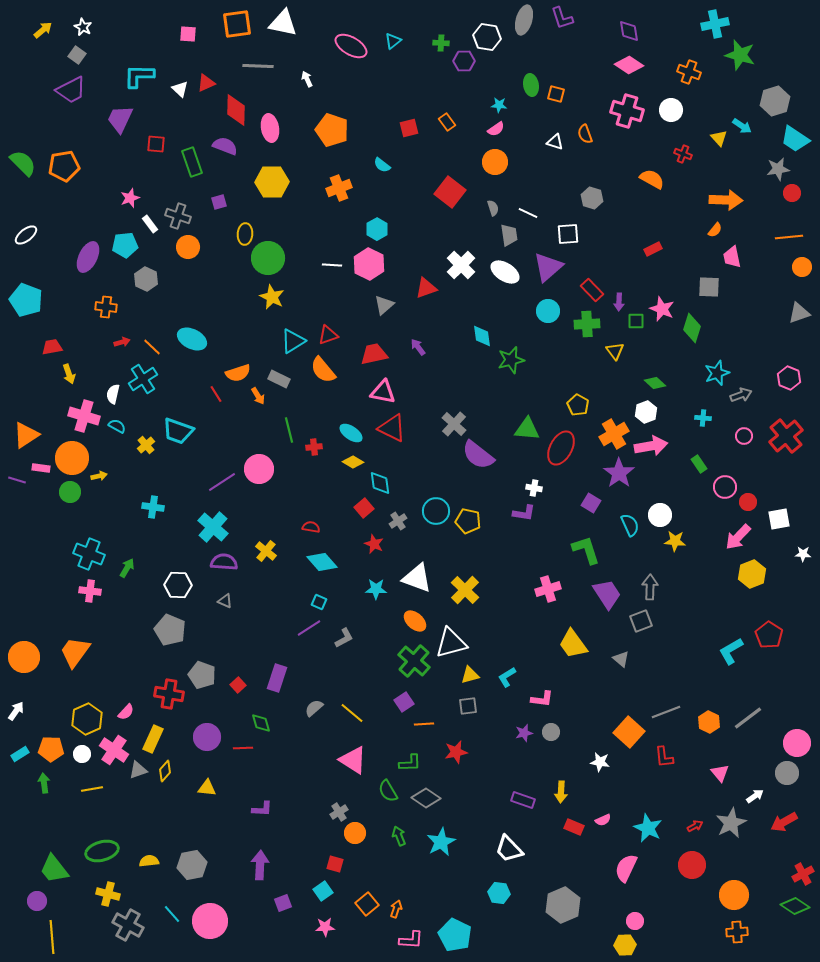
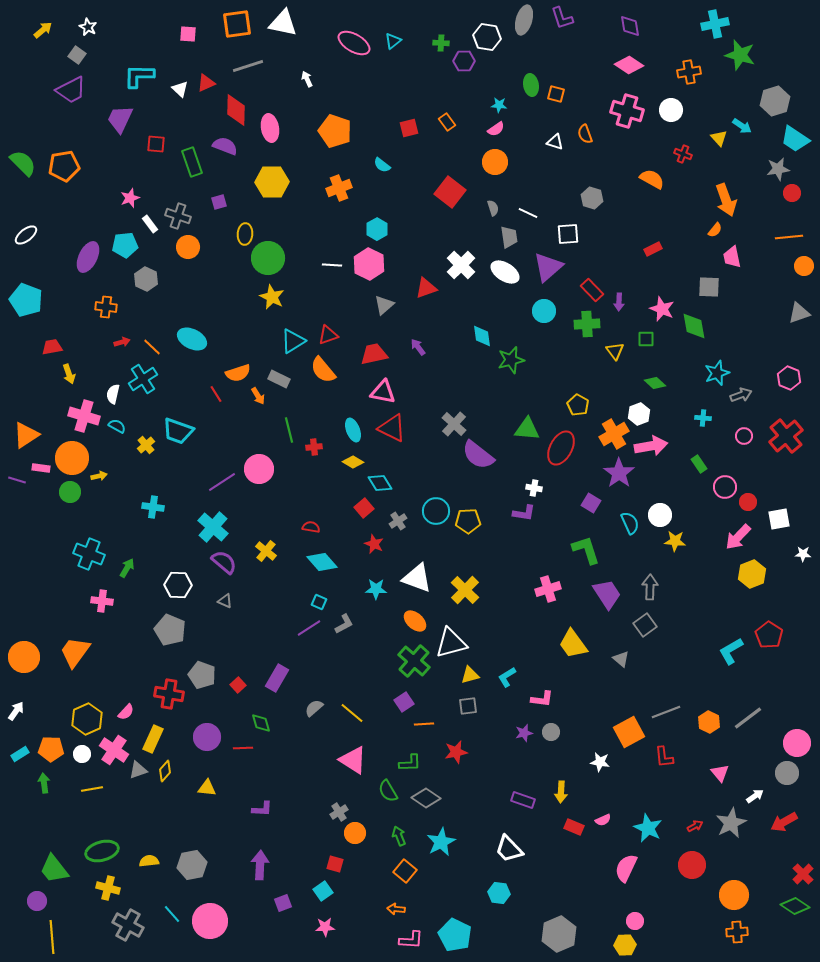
white star at (83, 27): moved 5 px right
purple diamond at (629, 31): moved 1 px right, 5 px up
pink ellipse at (351, 46): moved 3 px right, 3 px up
gray line at (258, 66): moved 10 px left; rotated 20 degrees counterclockwise
orange cross at (689, 72): rotated 30 degrees counterclockwise
orange pentagon at (332, 130): moved 3 px right, 1 px down
orange arrow at (726, 200): rotated 68 degrees clockwise
gray trapezoid at (509, 235): moved 2 px down
orange circle at (802, 267): moved 2 px right, 1 px up
cyan circle at (548, 311): moved 4 px left
green square at (636, 321): moved 10 px right, 18 px down
green diamond at (692, 328): moved 2 px right, 2 px up; rotated 28 degrees counterclockwise
white hexagon at (646, 412): moved 7 px left, 2 px down
cyan ellipse at (351, 433): moved 2 px right, 3 px up; rotated 35 degrees clockwise
cyan diamond at (380, 483): rotated 25 degrees counterclockwise
yellow pentagon at (468, 521): rotated 15 degrees counterclockwise
cyan semicircle at (630, 525): moved 2 px up
purple semicircle at (224, 562): rotated 36 degrees clockwise
pink cross at (90, 591): moved 12 px right, 10 px down
gray square at (641, 621): moved 4 px right, 4 px down; rotated 15 degrees counterclockwise
gray L-shape at (344, 638): moved 14 px up
purple rectangle at (277, 678): rotated 12 degrees clockwise
orange square at (629, 732): rotated 20 degrees clockwise
red cross at (803, 874): rotated 15 degrees counterclockwise
yellow cross at (108, 894): moved 6 px up
orange square at (367, 904): moved 38 px right, 33 px up; rotated 10 degrees counterclockwise
gray hexagon at (563, 905): moved 4 px left, 29 px down
orange arrow at (396, 909): rotated 102 degrees counterclockwise
